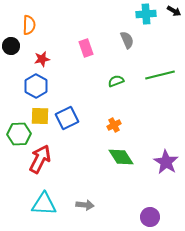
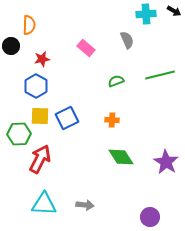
pink rectangle: rotated 30 degrees counterclockwise
orange cross: moved 2 px left, 5 px up; rotated 32 degrees clockwise
